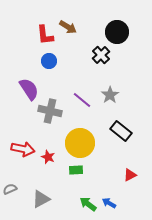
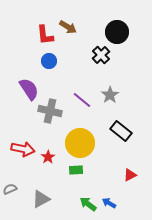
red star: rotated 16 degrees clockwise
